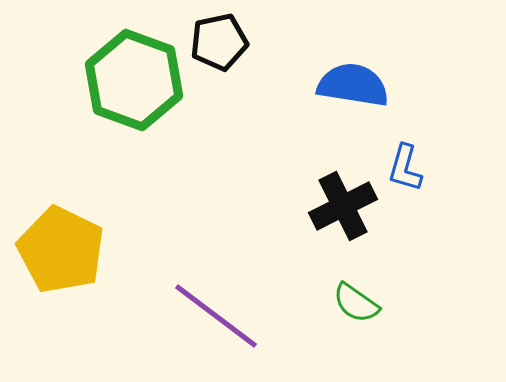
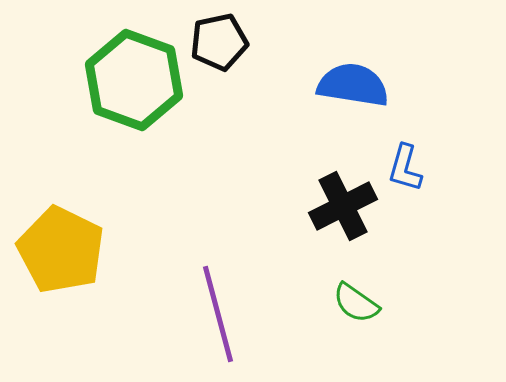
purple line: moved 2 px right, 2 px up; rotated 38 degrees clockwise
